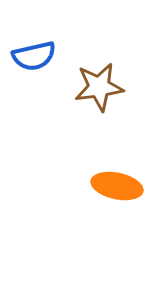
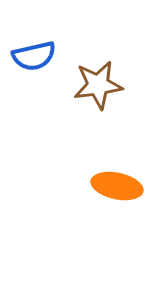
brown star: moved 1 px left, 2 px up
